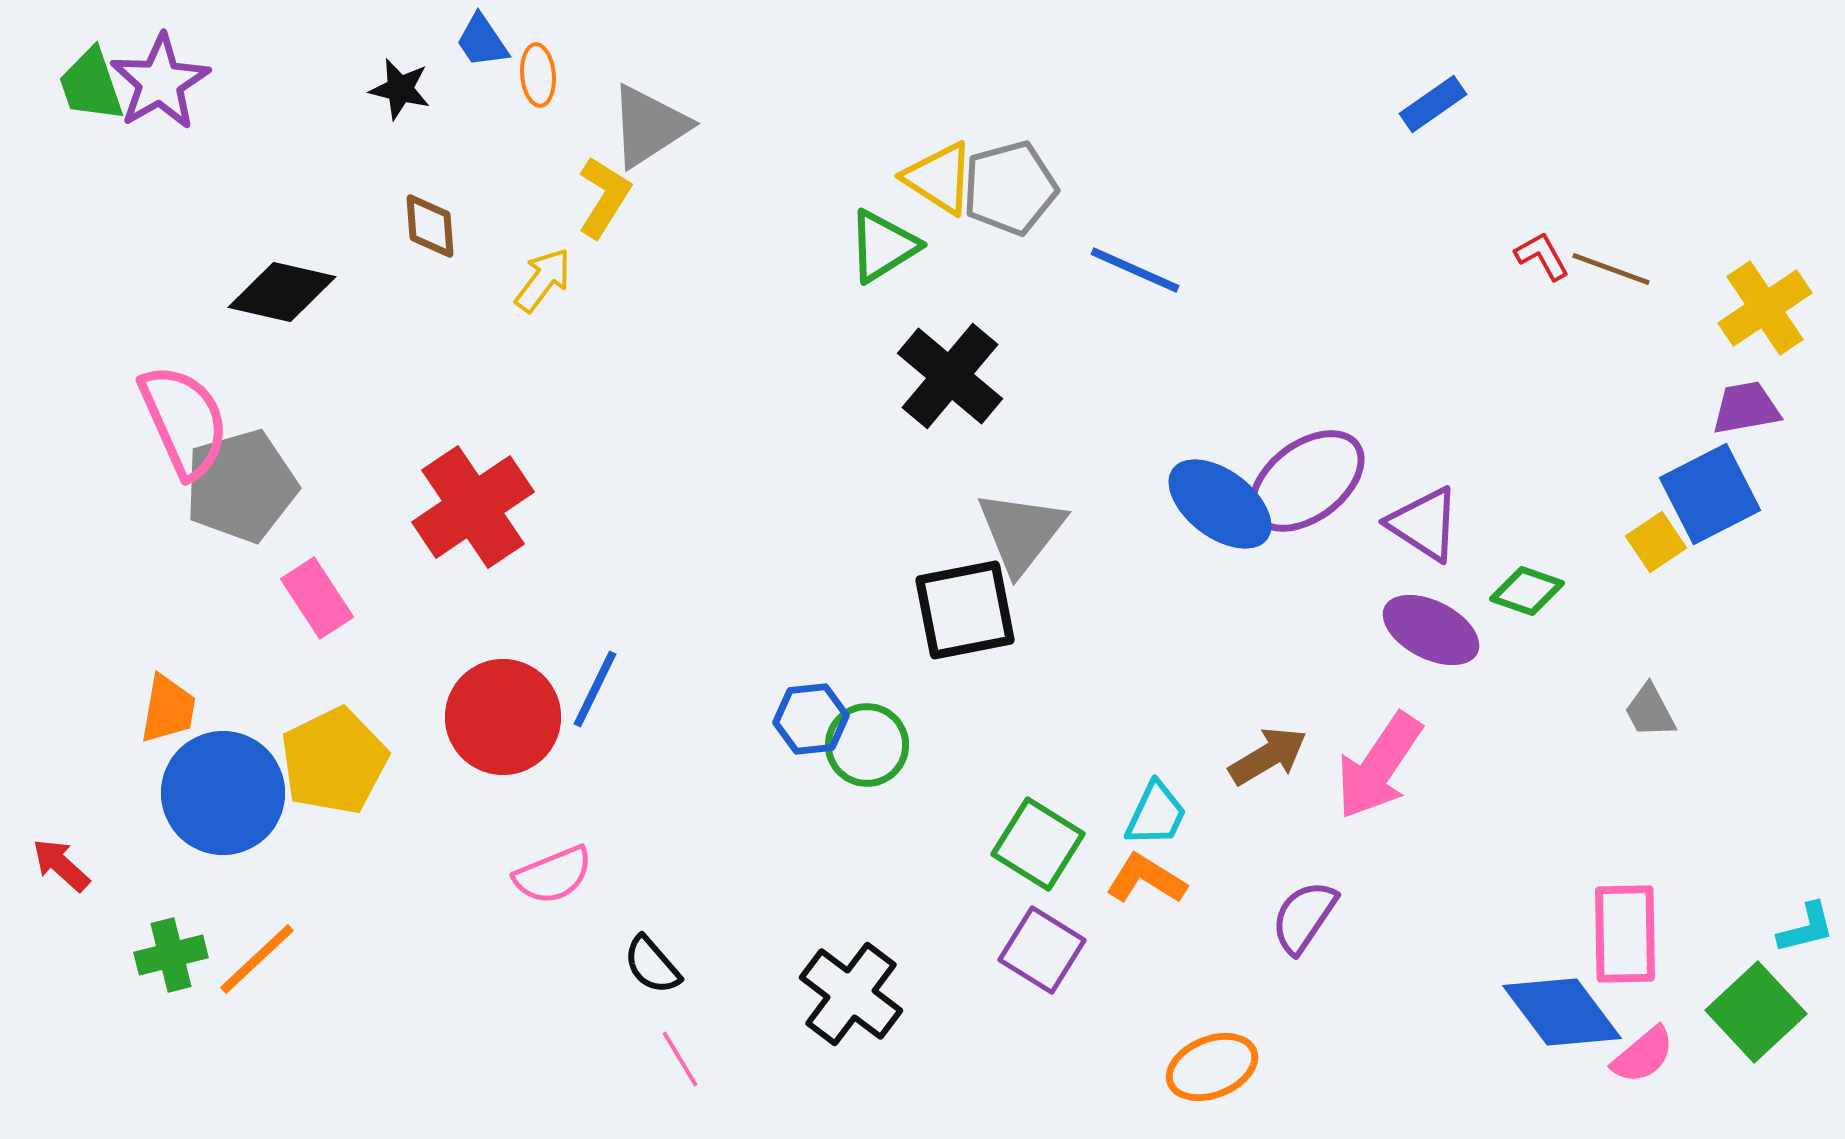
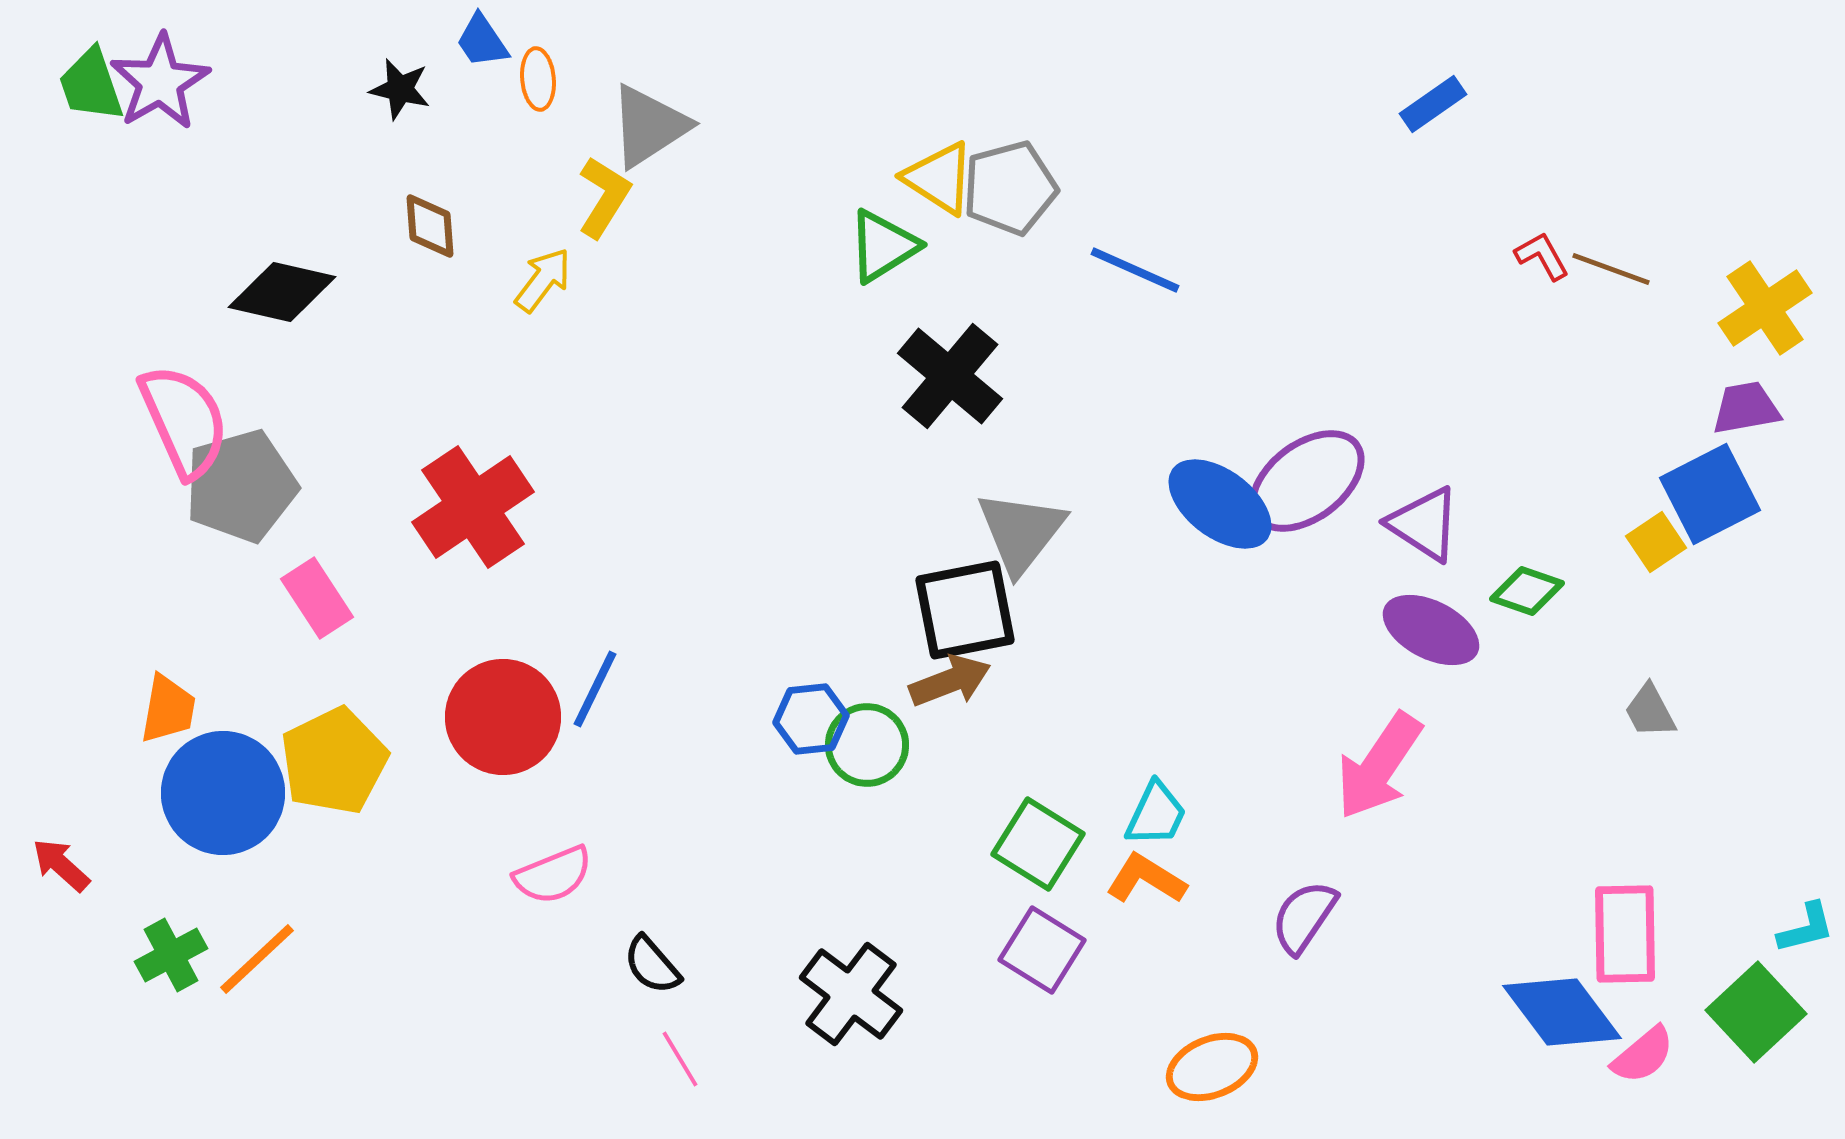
orange ellipse at (538, 75): moved 4 px down
brown arrow at (1268, 756): moved 318 px left, 75 px up; rotated 10 degrees clockwise
green cross at (171, 955): rotated 14 degrees counterclockwise
